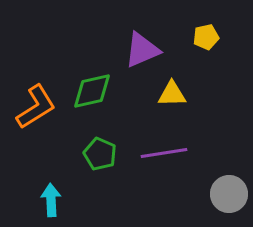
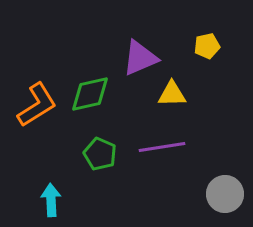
yellow pentagon: moved 1 px right, 9 px down
purple triangle: moved 2 px left, 8 px down
green diamond: moved 2 px left, 3 px down
orange L-shape: moved 1 px right, 2 px up
purple line: moved 2 px left, 6 px up
gray circle: moved 4 px left
